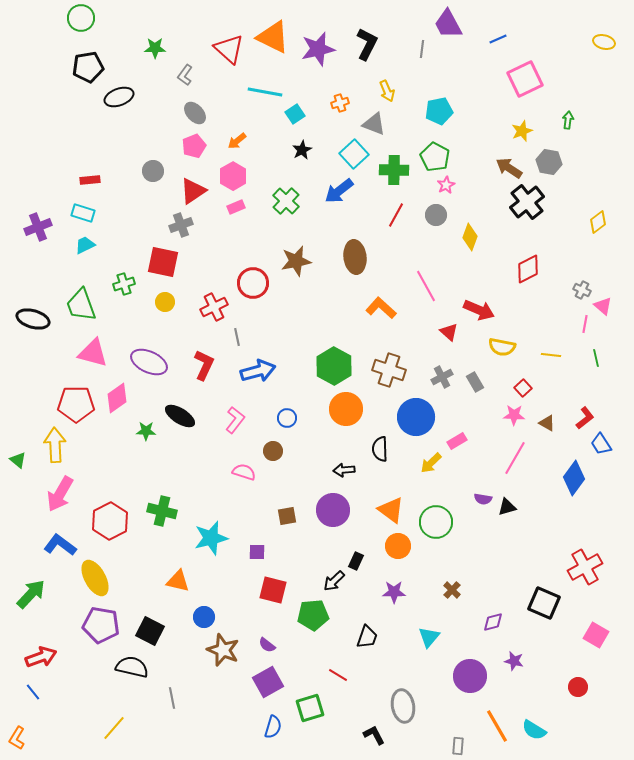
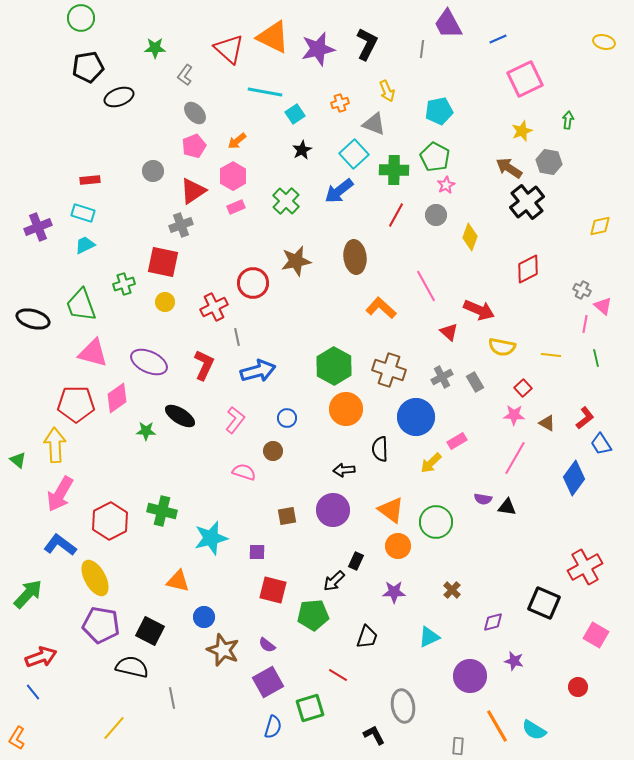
yellow diamond at (598, 222): moved 2 px right, 4 px down; rotated 25 degrees clockwise
black triangle at (507, 507): rotated 24 degrees clockwise
green arrow at (31, 594): moved 3 px left
cyan triangle at (429, 637): rotated 25 degrees clockwise
